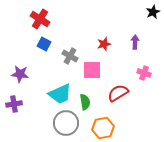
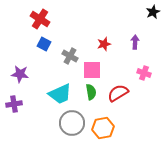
green semicircle: moved 6 px right, 10 px up
gray circle: moved 6 px right
